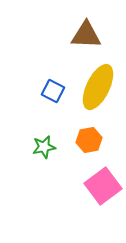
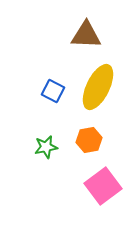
green star: moved 2 px right
